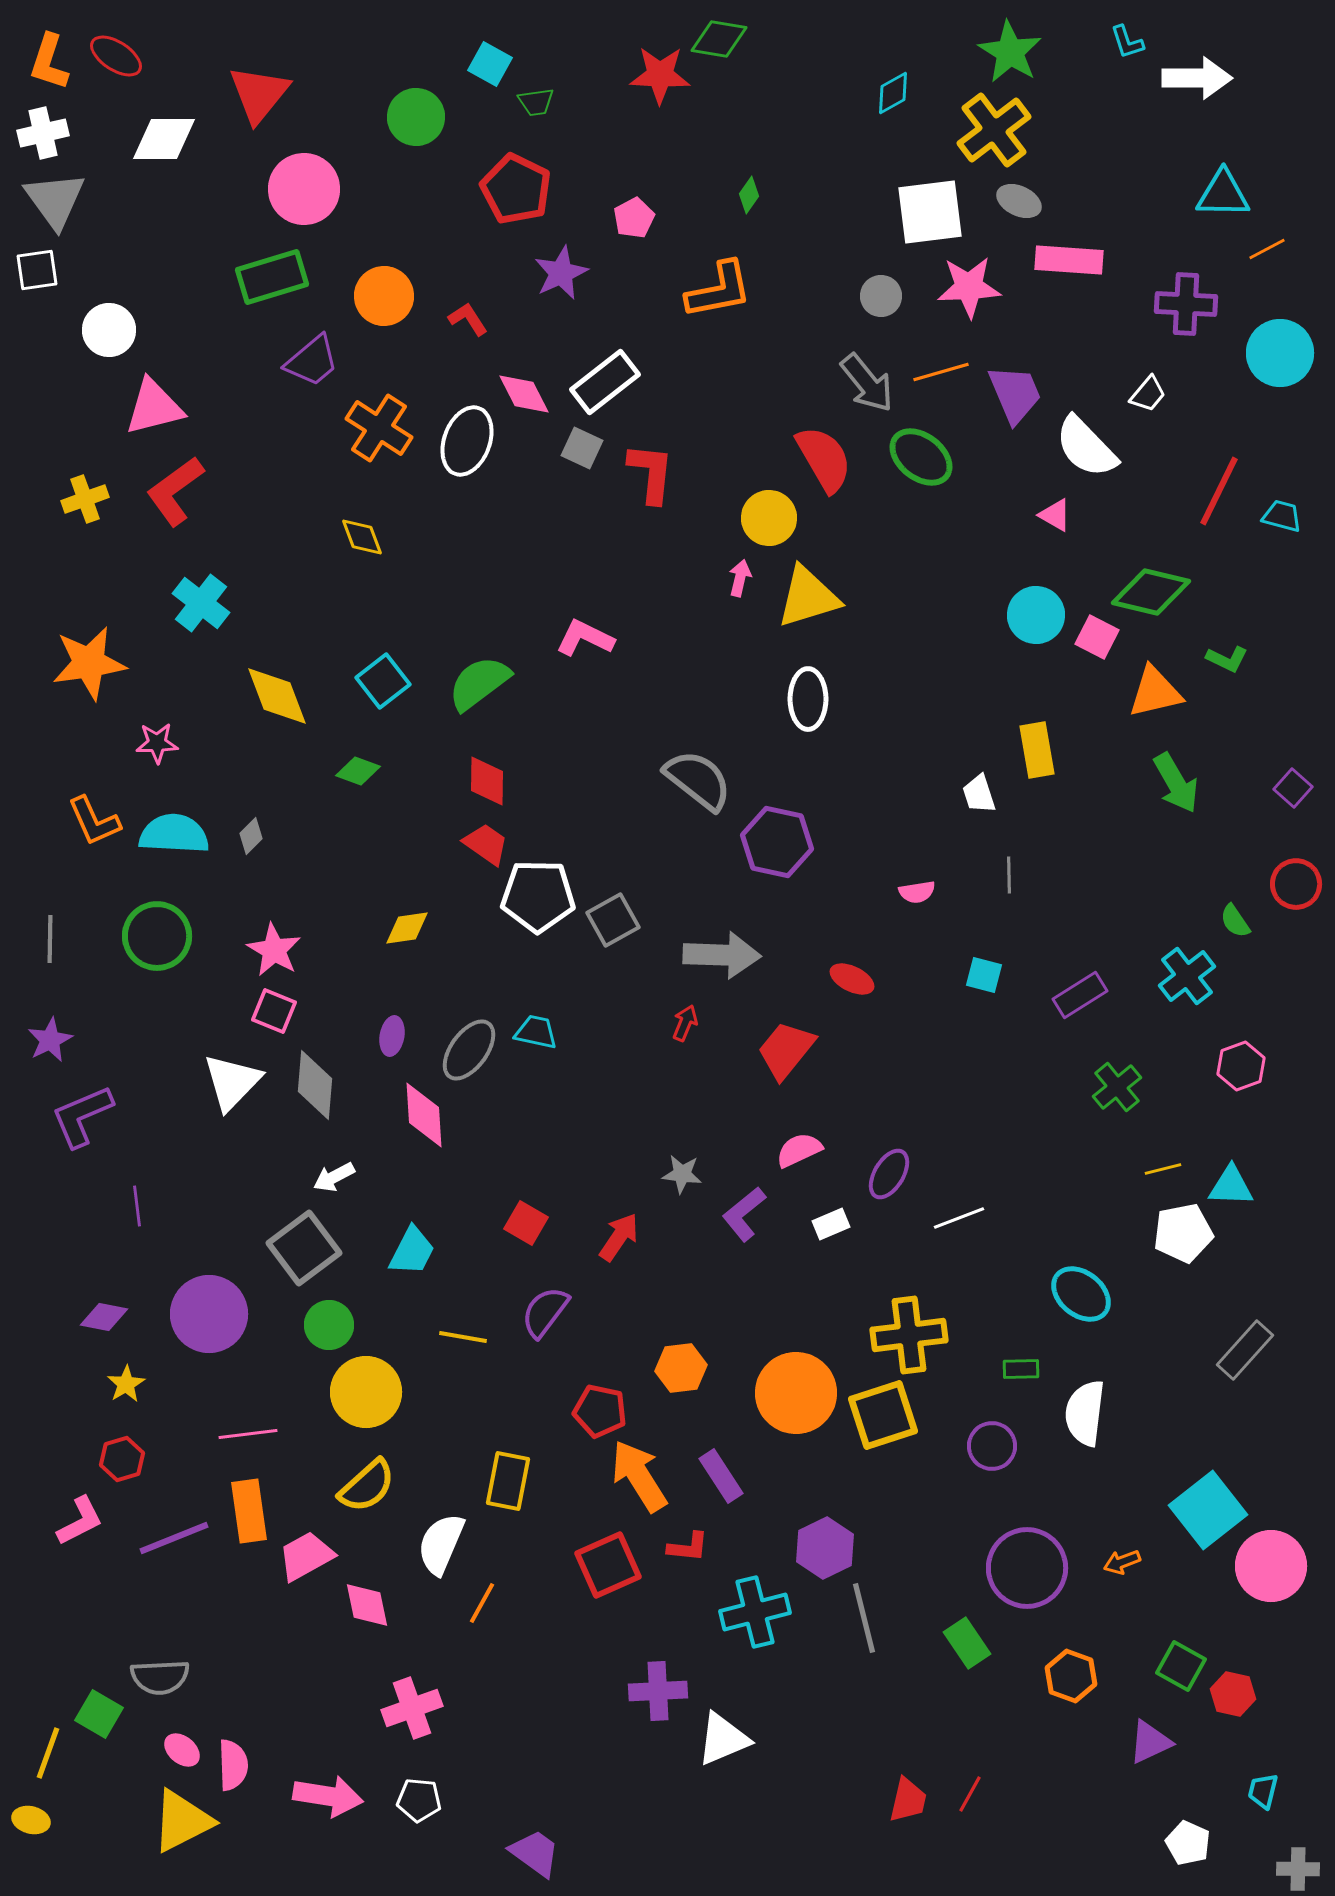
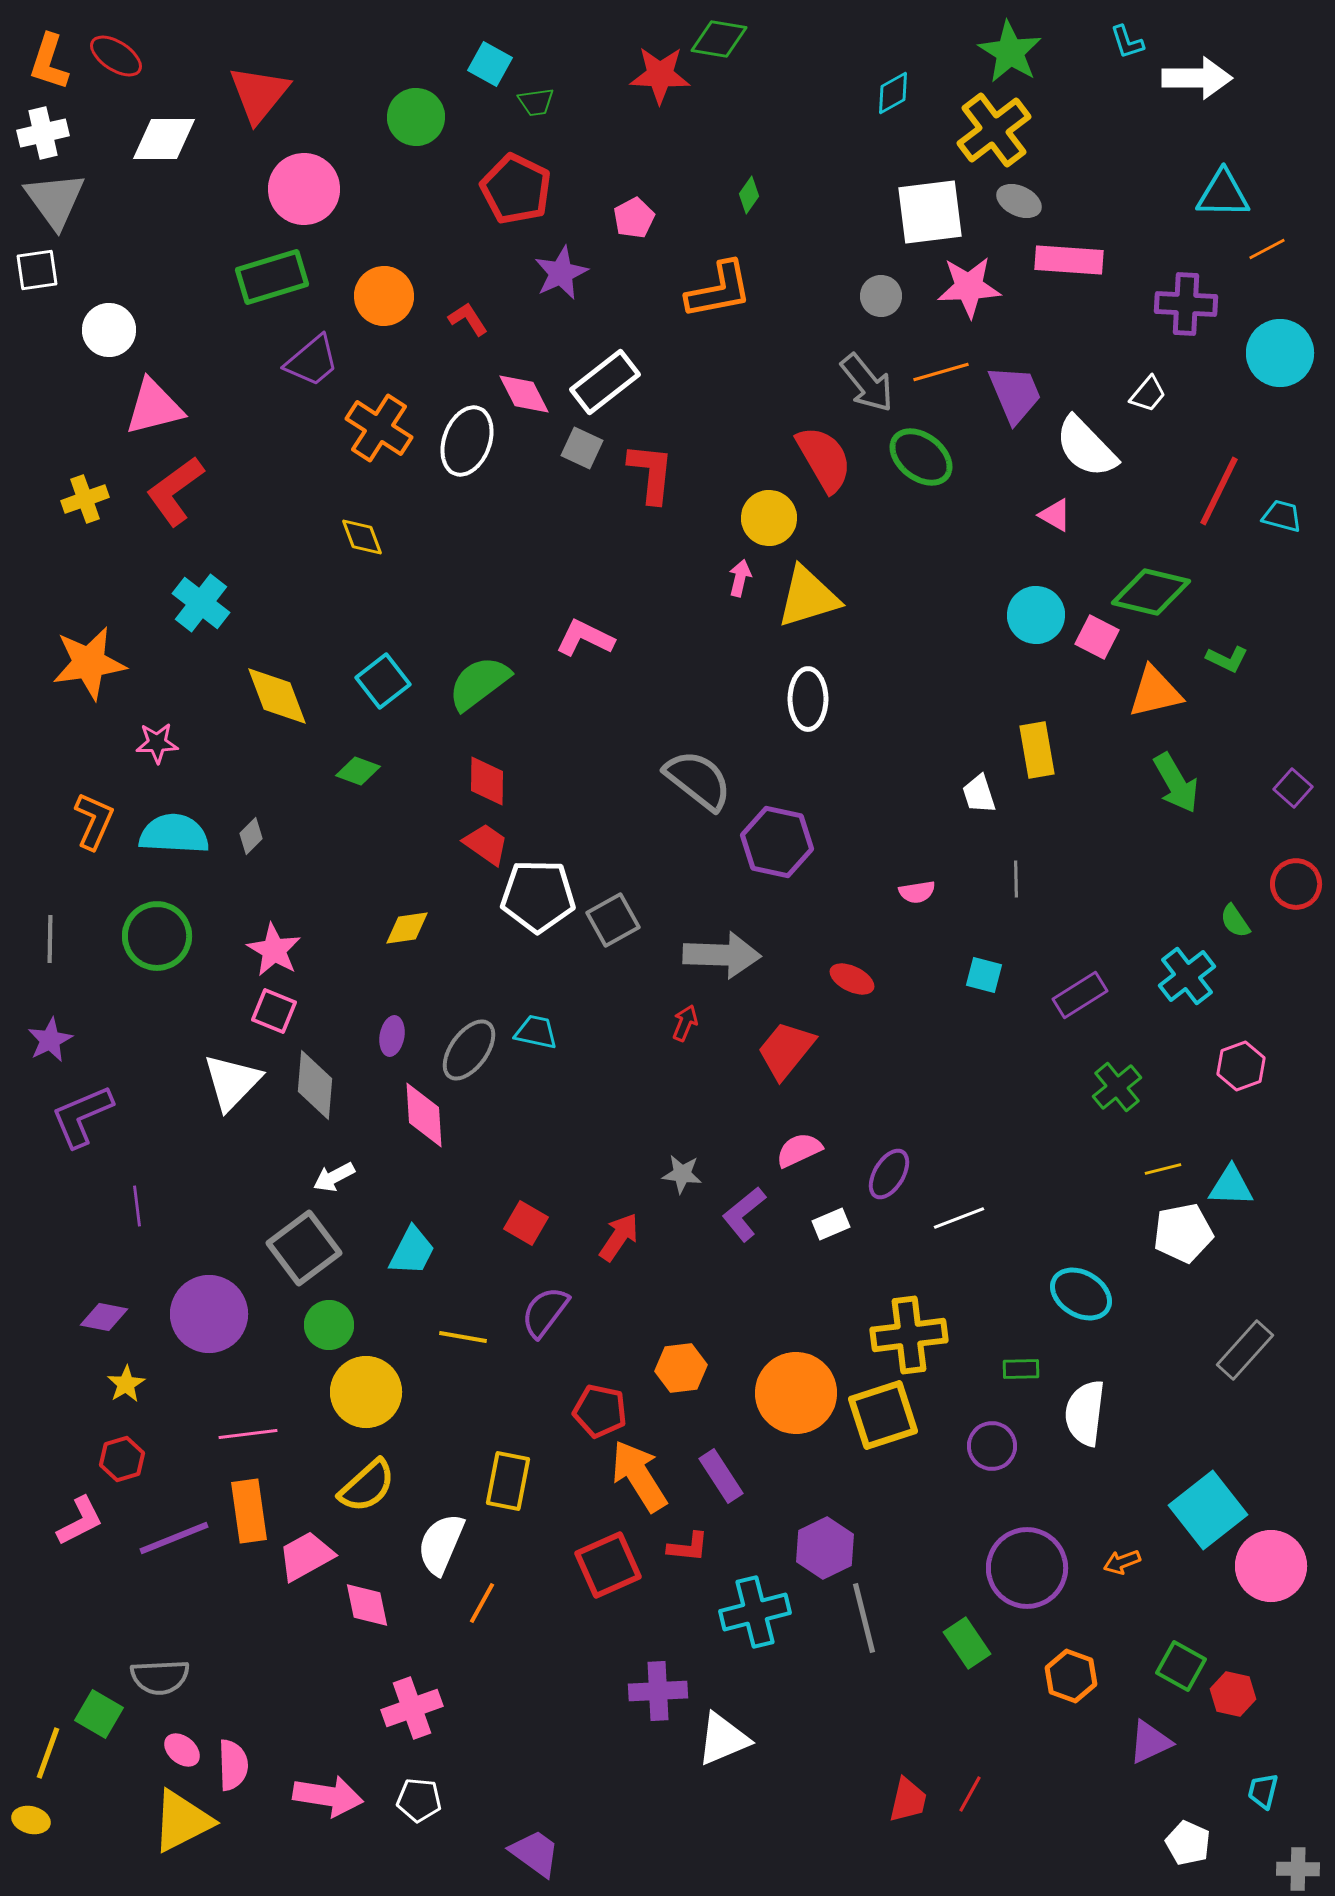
orange L-shape at (94, 821): rotated 132 degrees counterclockwise
gray line at (1009, 875): moved 7 px right, 4 px down
cyan ellipse at (1081, 1294): rotated 8 degrees counterclockwise
